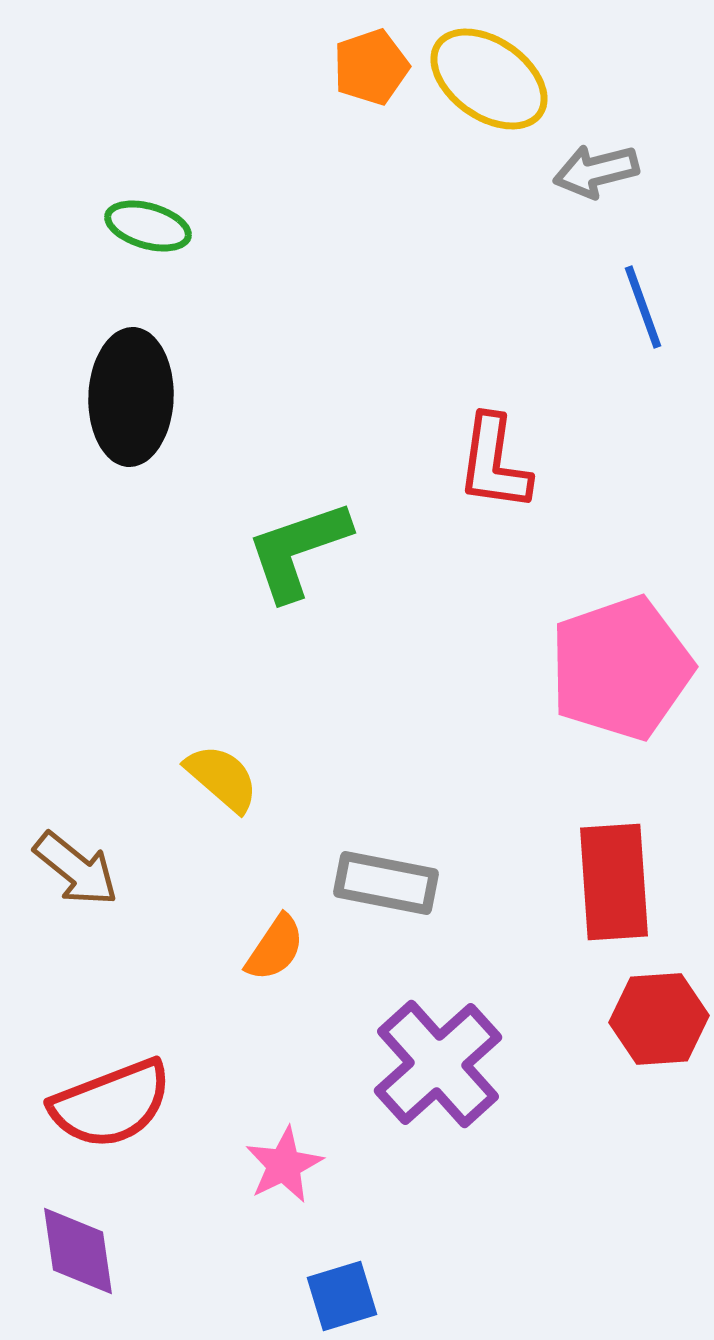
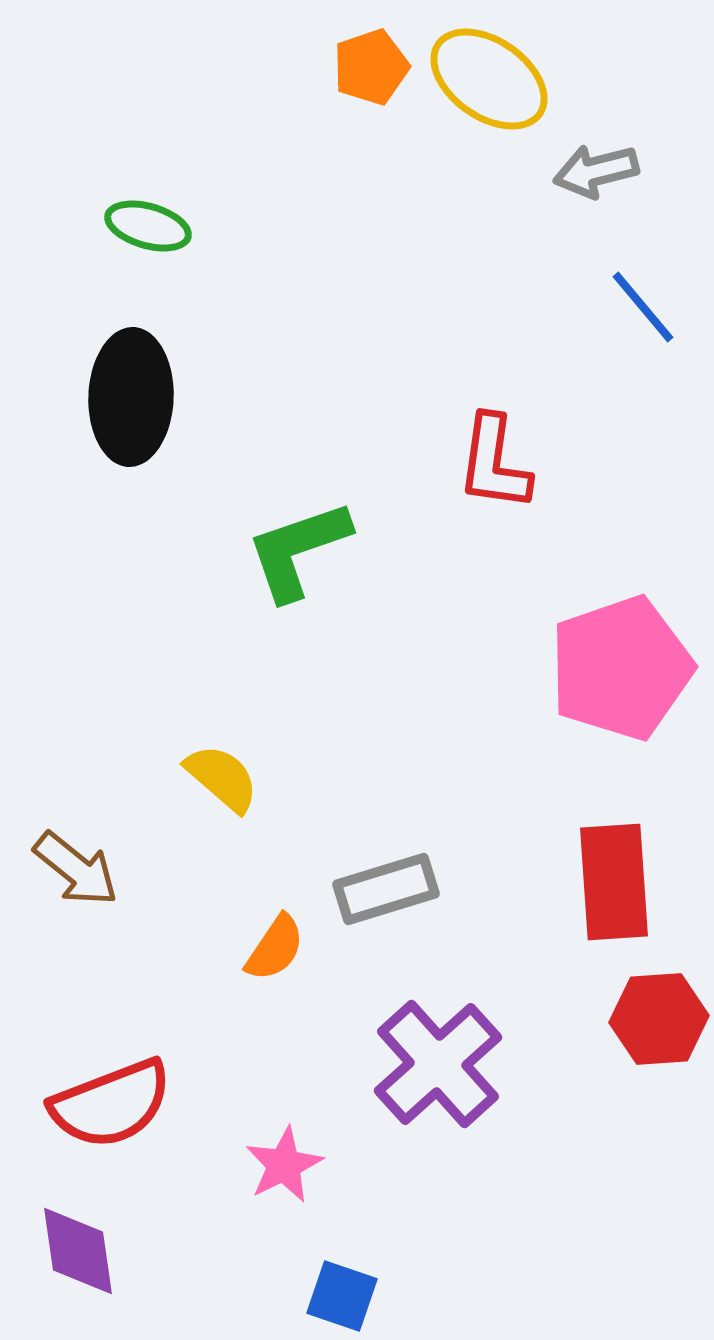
blue line: rotated 20 degrees counterclockwise
gray rectangle: moved 6 px down; rotated 28 degrees counterclockwise
blue square: rotated 36 degrees clockwise
